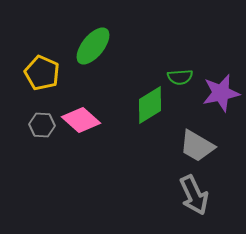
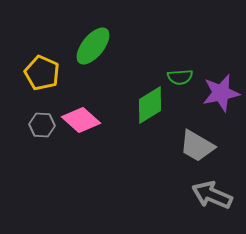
gray arrow: moved 18 px right; rotated 138 degrees clockwise
